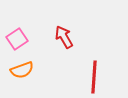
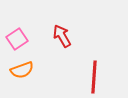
red arrow: moved 2 px left, 1 px up
